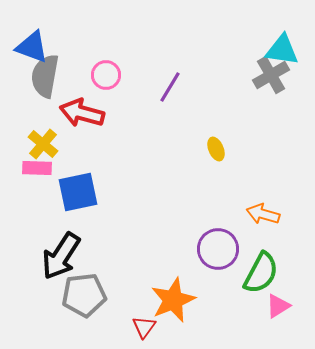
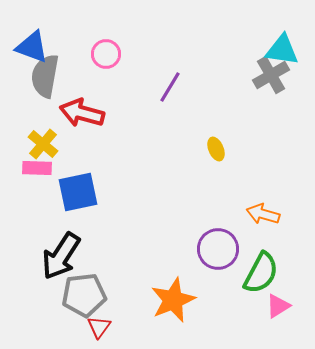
pink circle: moved 21 px up
red triangle: moved 45 px left
